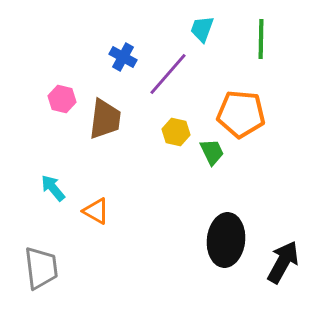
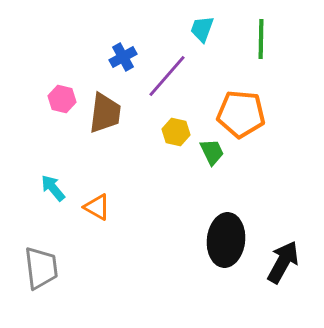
blue cross: rotated 32 degrees clockwise
purple line: moved 1 px left, 2 px down
brown trapezoid: moved 6 px up
orange triangle: moved 1 px right, 4 px up
